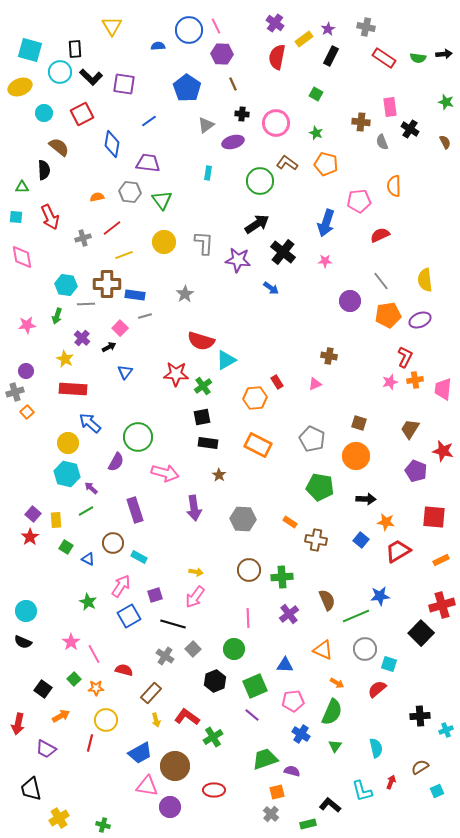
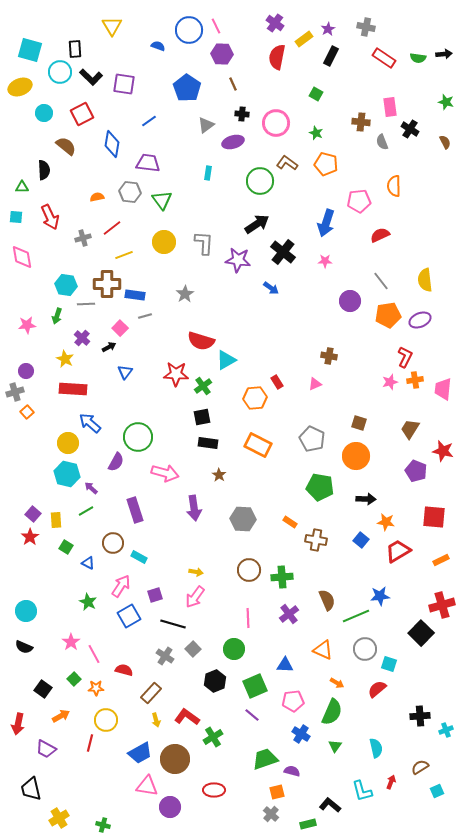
blue semicircle at (158, 46): rotated 24 degrees clockwise
brown semicircle at (59, 147): moved 7 px right, 1 px up
blue triangle at (88, 559): moved 4 px down
black semicircle at (23, 642): moved 1 px right, 5 px down
brown circle at (175, 766): moved 7 px up
